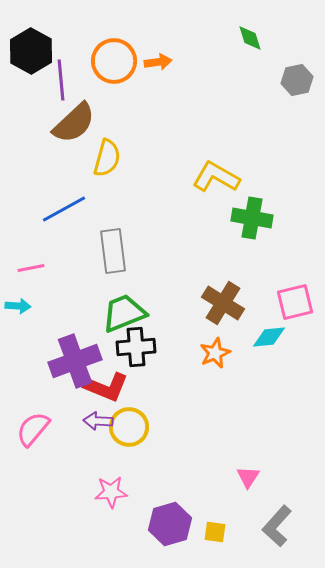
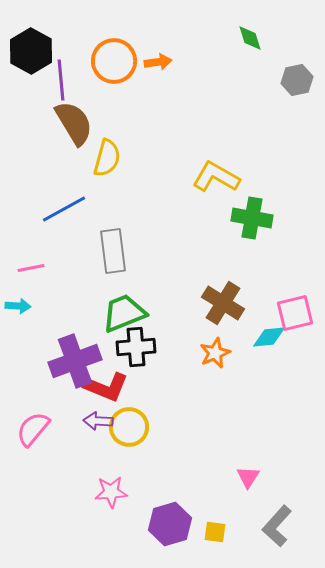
brown semicircle: rotated 78 degrees counterclockwise
pink square: moved 11 px down
